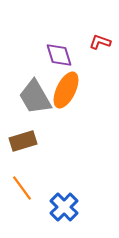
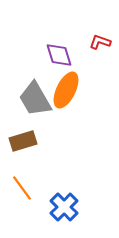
gray trapezoid: moved 2 px down
